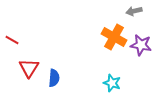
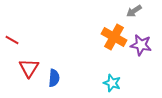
gray arrow: rotated 21 degrees counterclockwise
